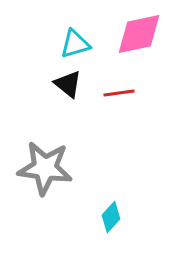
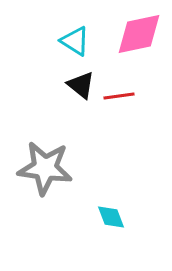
cyan triangle: moved 3 px up; rotated 48 degrees clockwise
black triangle: moved 13 px right, 1 px down
red line: moved 3 px down
cyan diamond: rotated 64 degrees counterclockwise
